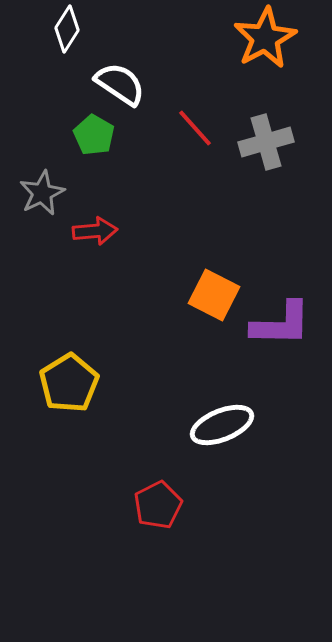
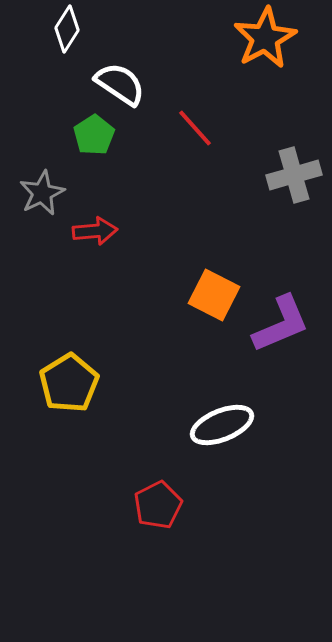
green pentagon: rotated 9 degrees clockwise
gray cross: moved 28 px right, 33 px down
purple L-shape: rotated 24 degrees counterclockwise
